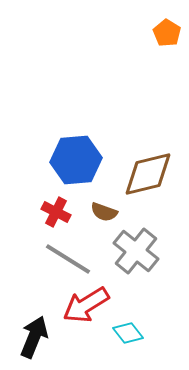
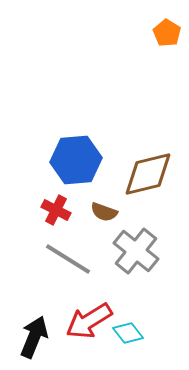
red cross: moved 2 px up
red arrow: moved 3 px right, 16 px down
